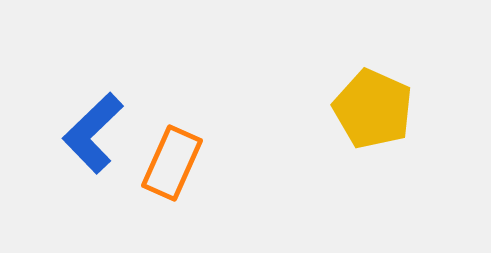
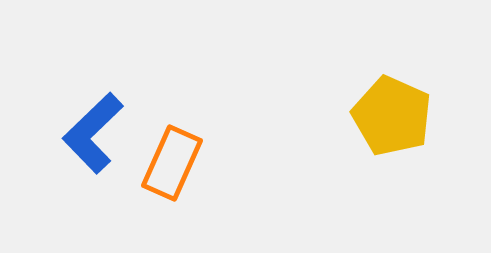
yellow pentagon: moved 19 px right, 7 px down
